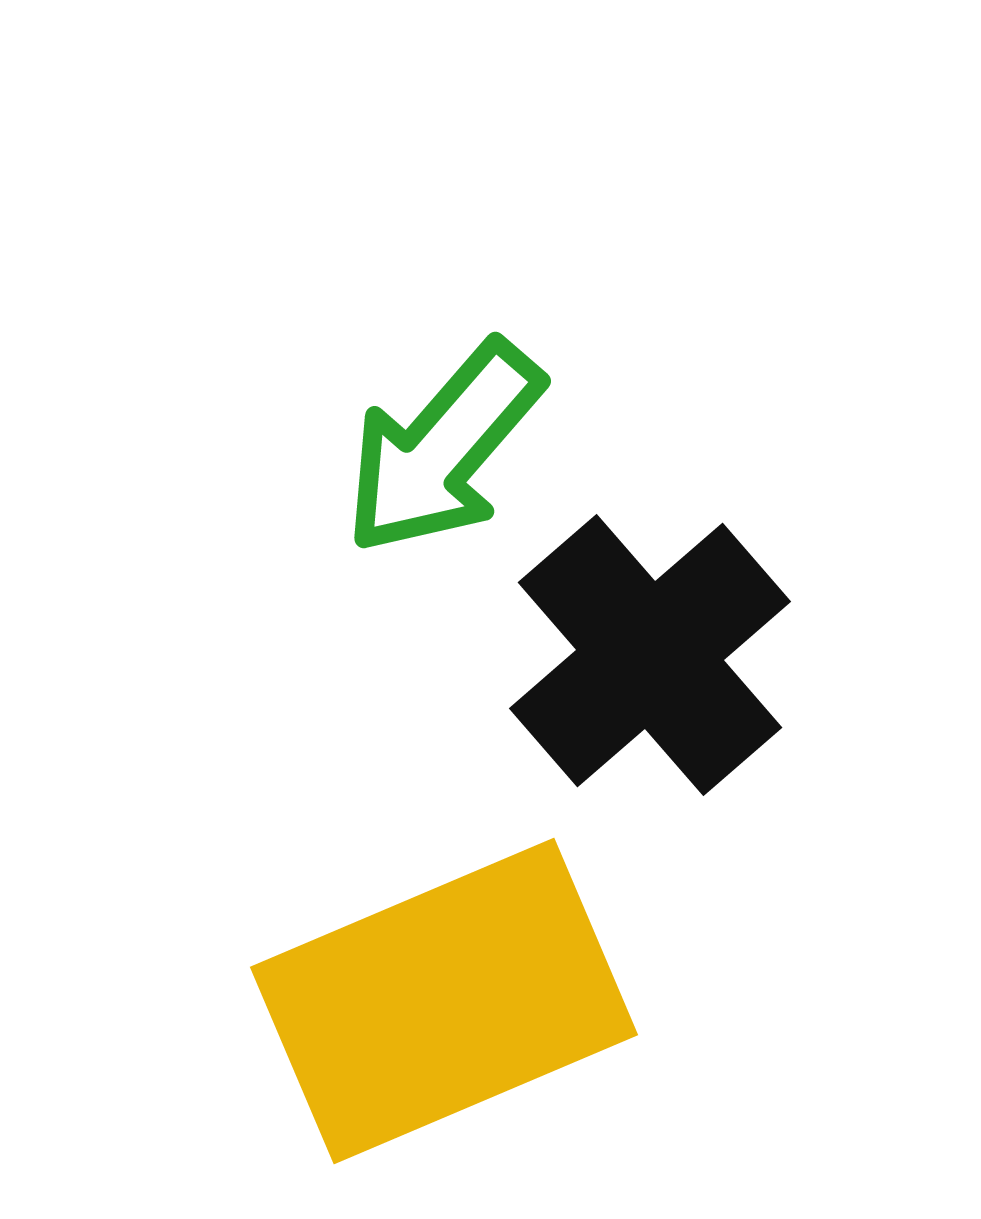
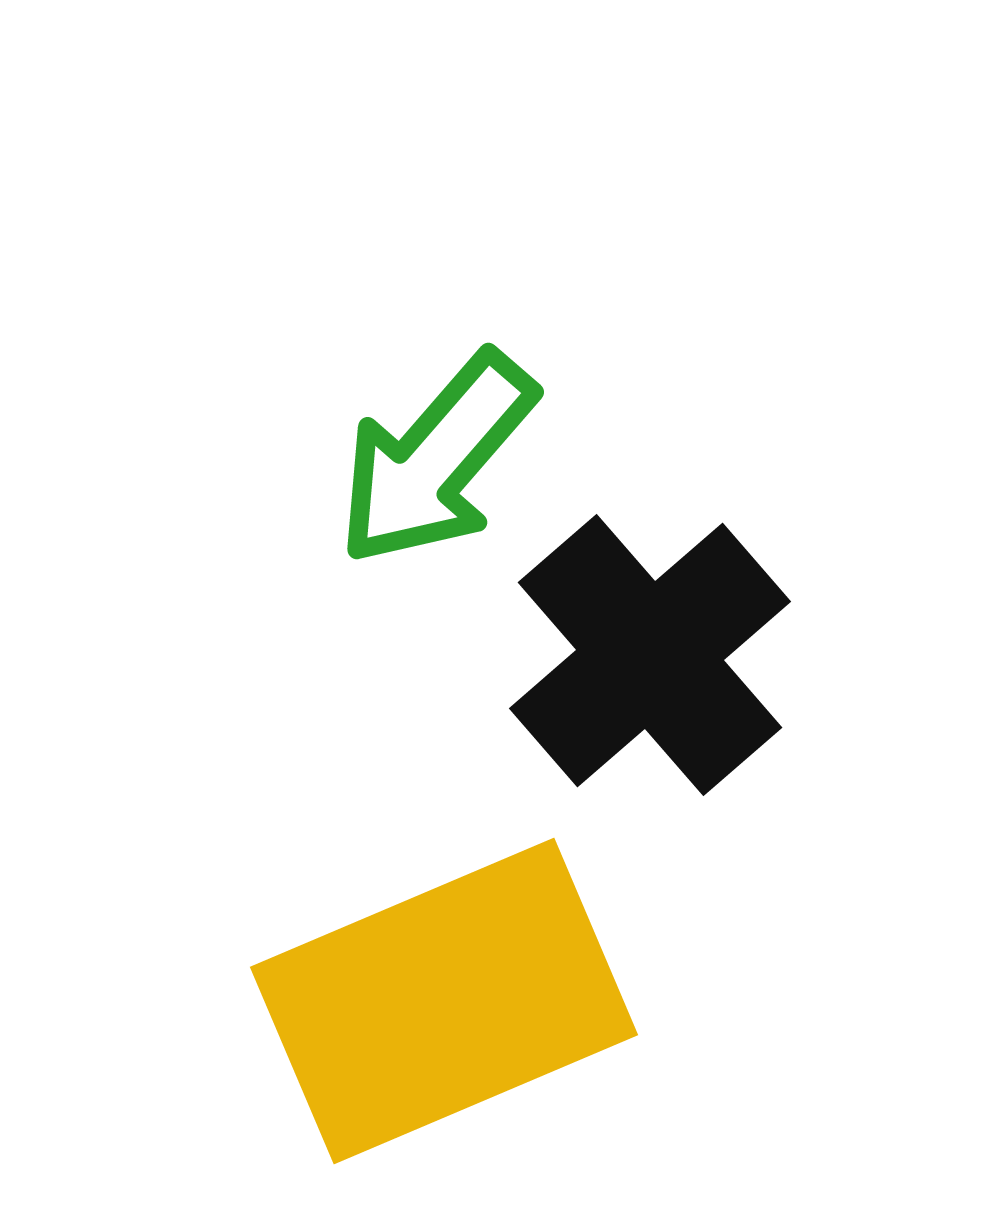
green arrow: moved 7 px left, 11 px down
